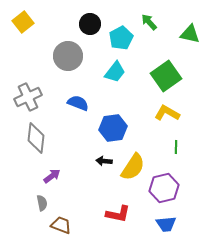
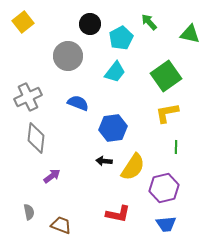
yellow L-shape: rotated 40 degrees counterclockwise
gray semicircle: moved 13 px left, 9 px down
